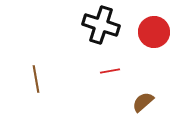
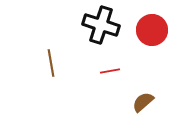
red circle: moved 2 px left, 2 px up
brown line: moved 15 px right, 16 px up
